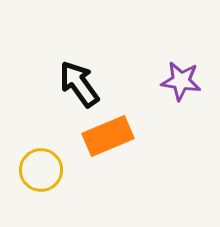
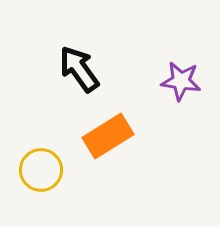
black arrow: moved 15 px up
orange rectangle: rotated 9 degrees counterclockwise
